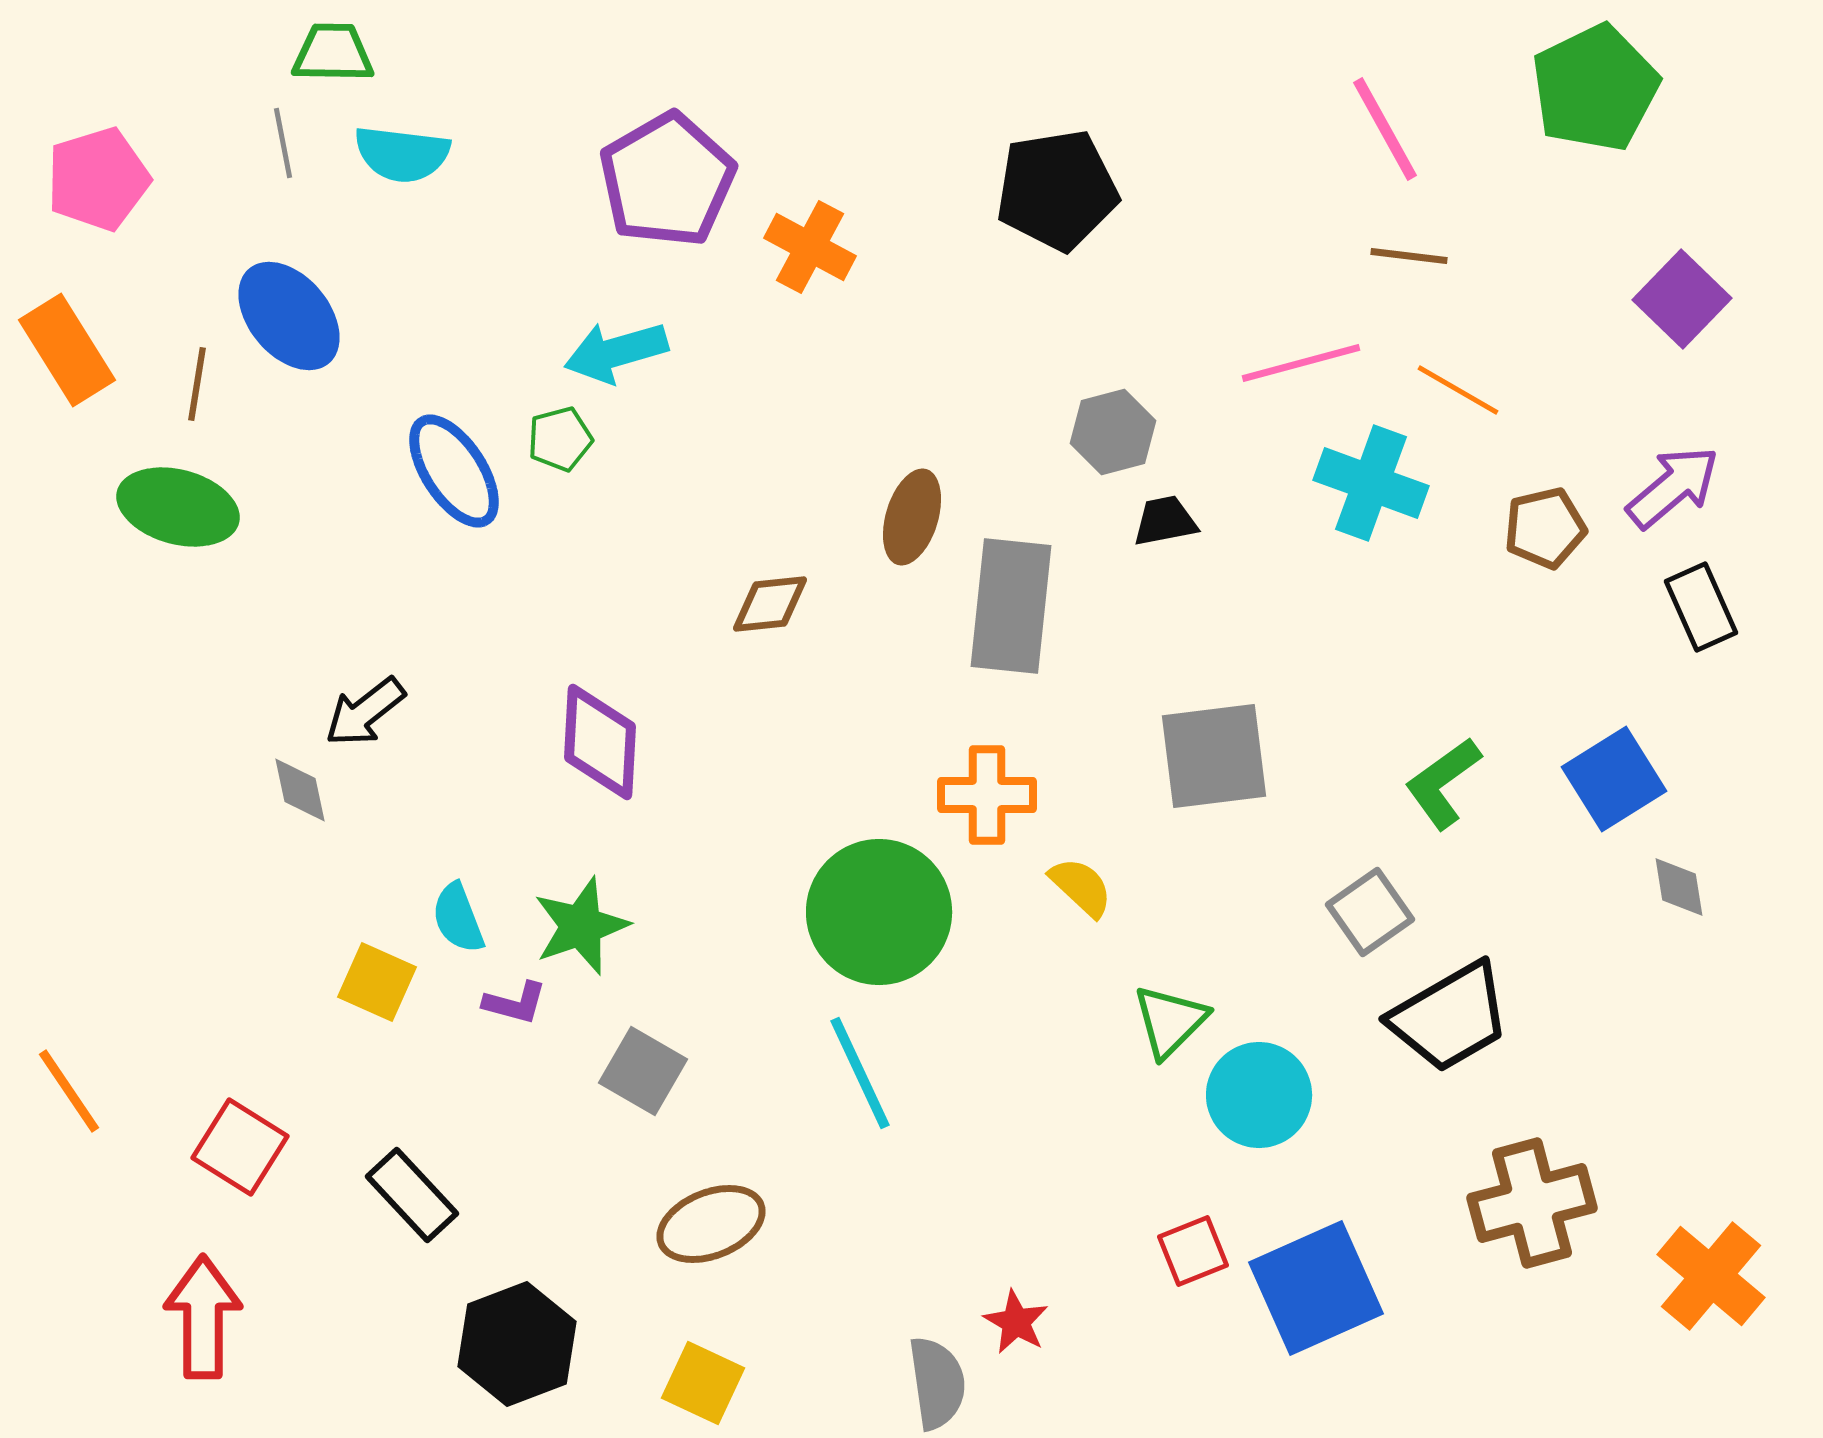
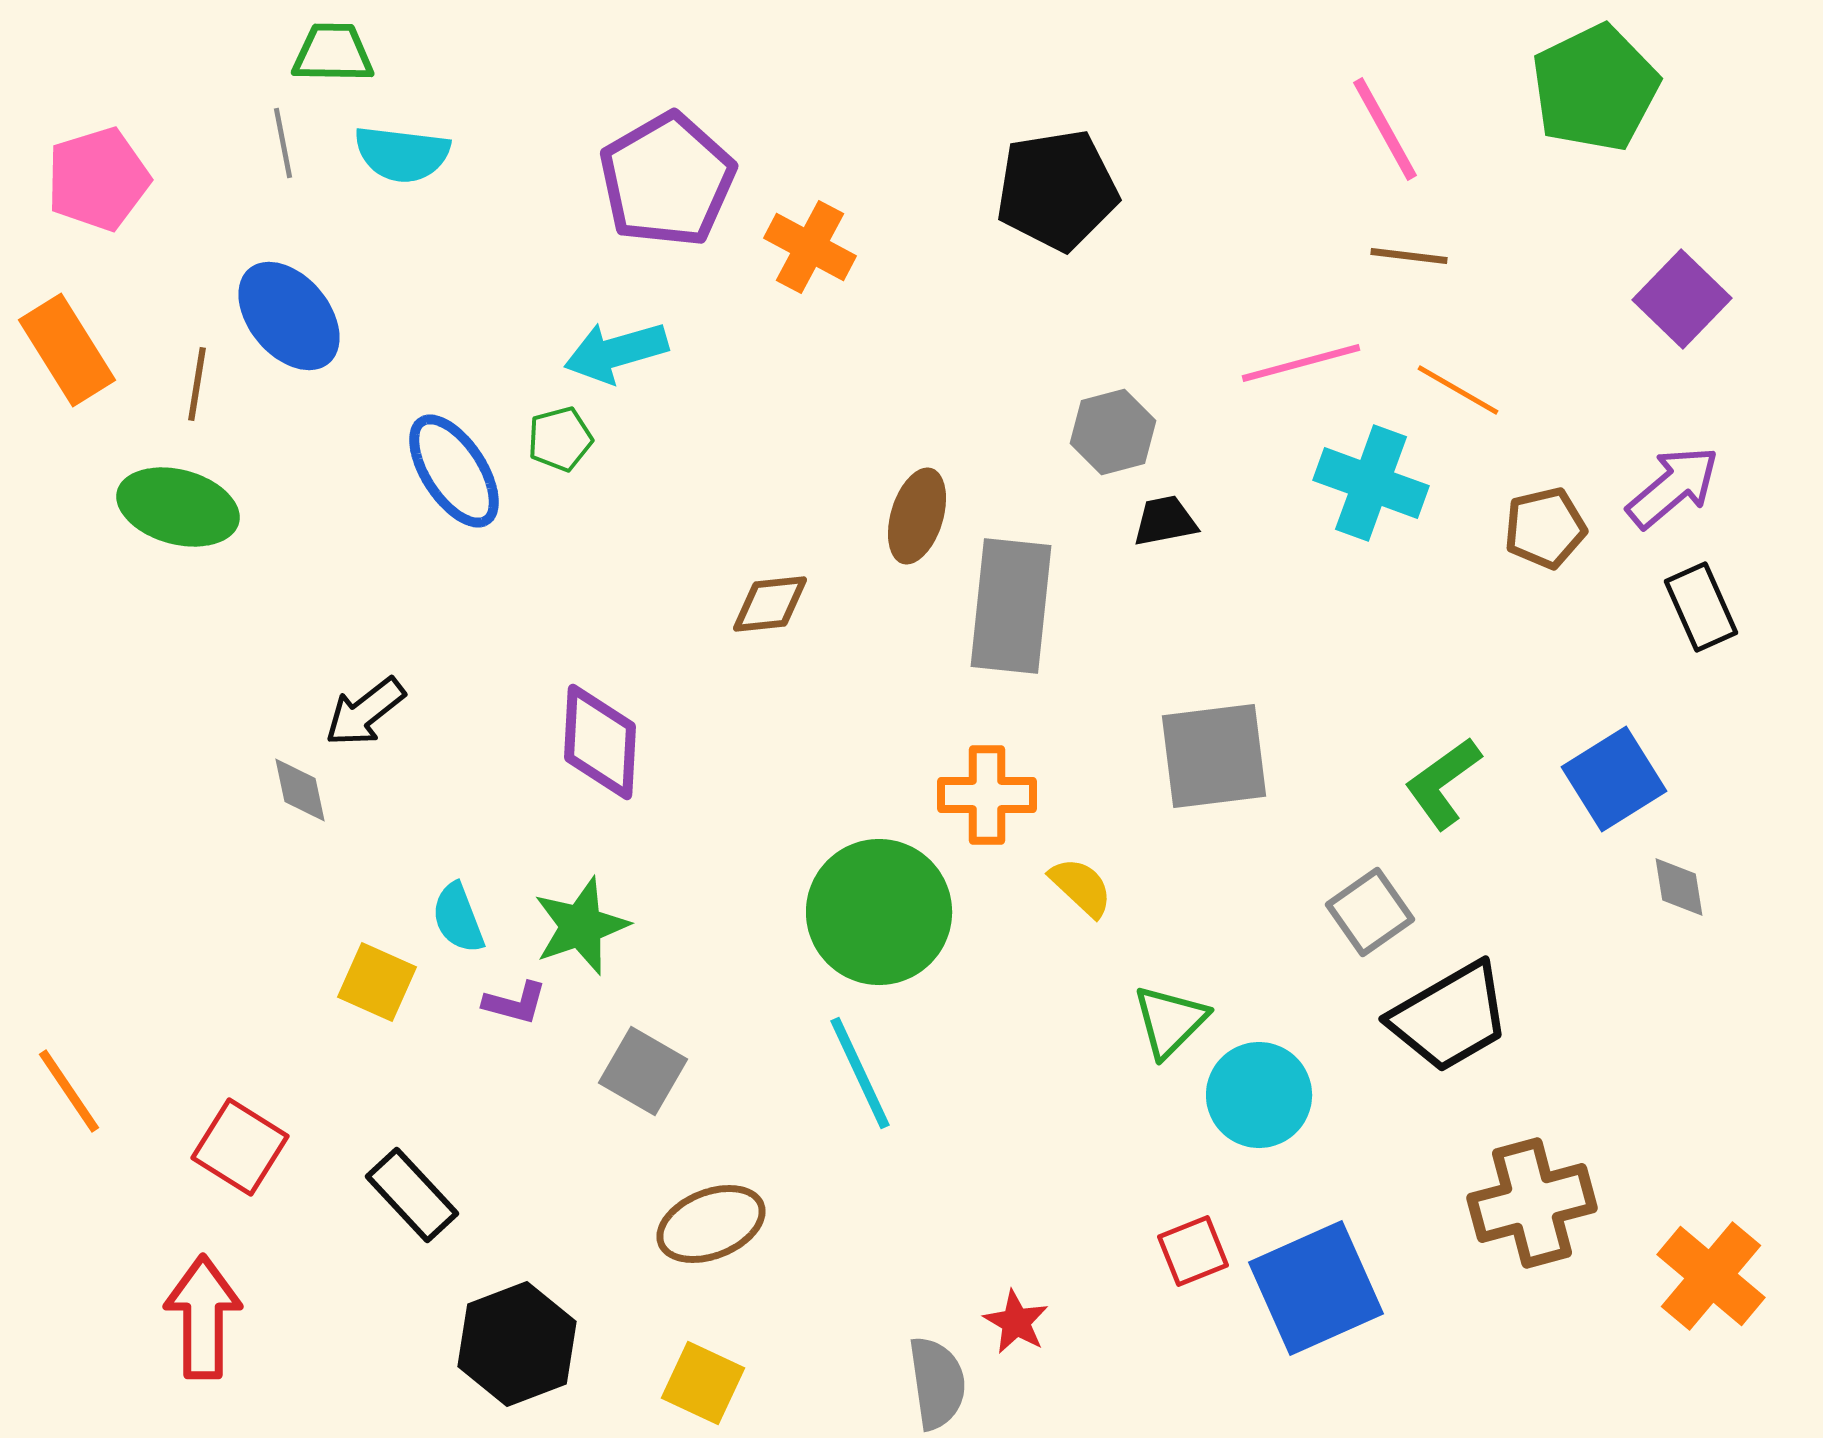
brown ellipse at (912, 517): moved 5 px right, 1 px up
